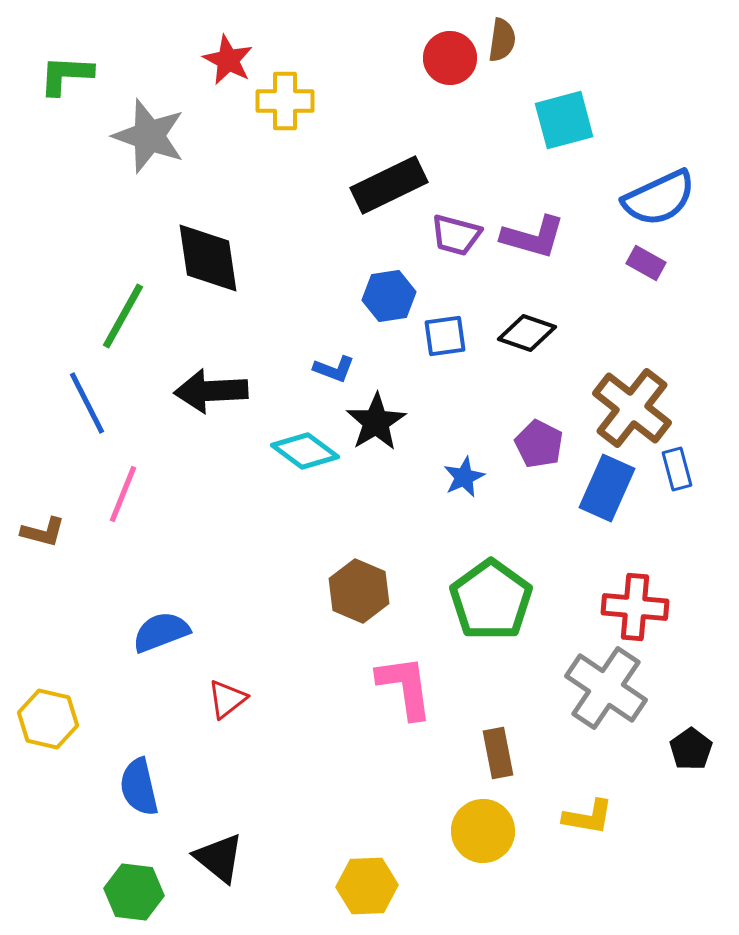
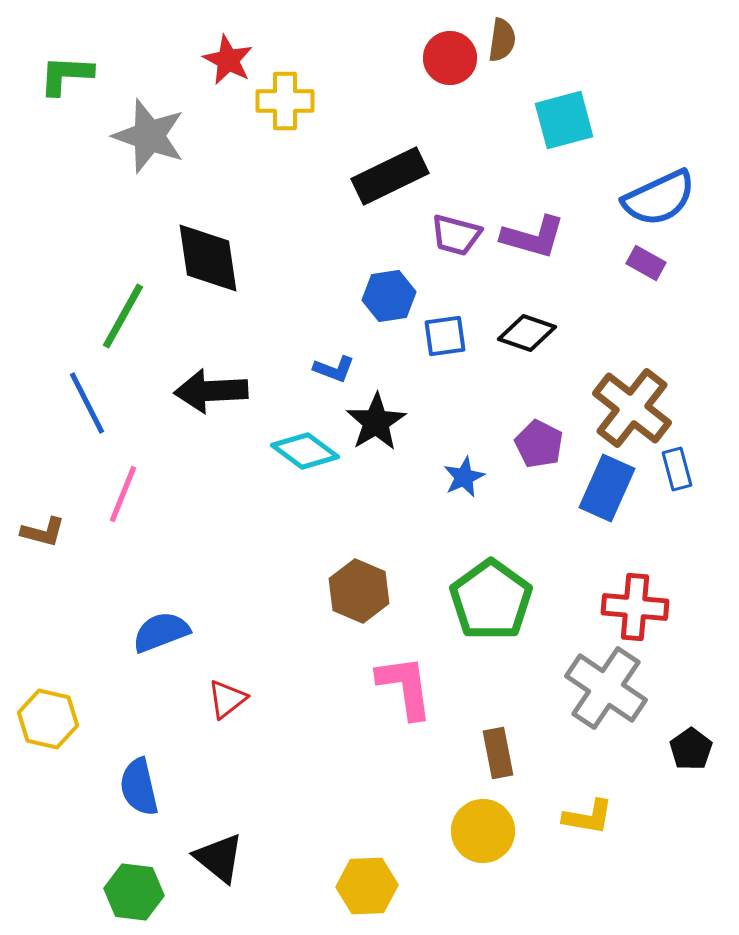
black rectangle at (389, 185): moved 1 px right, 9 px up
